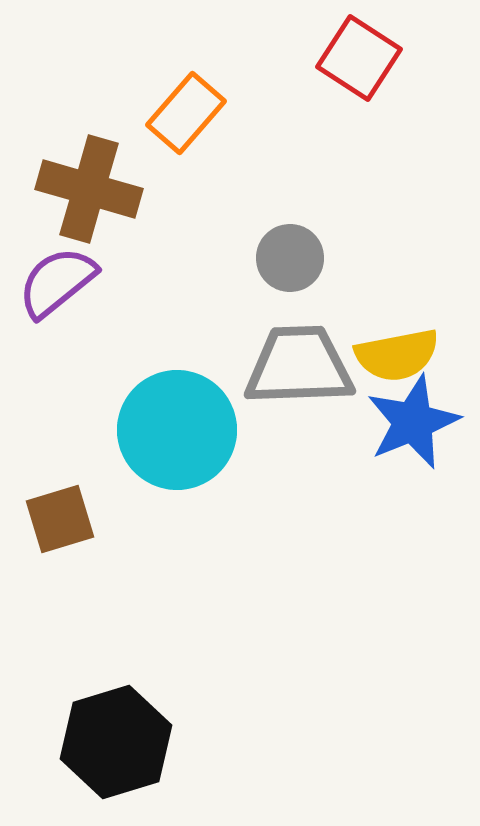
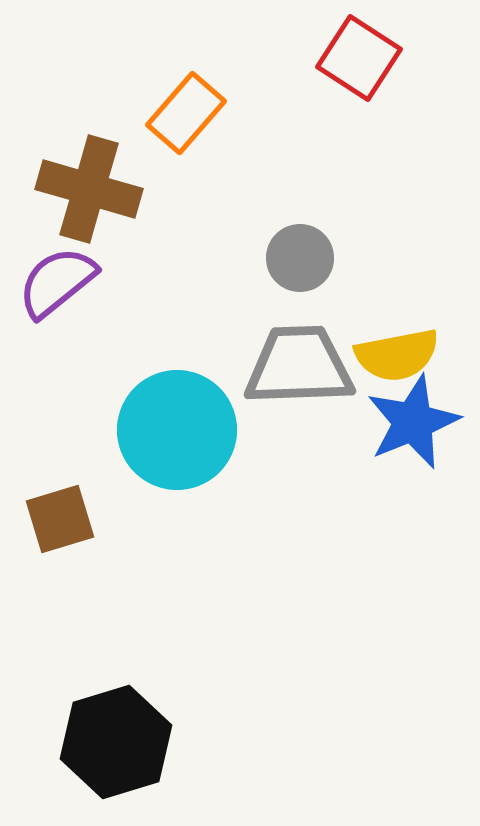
gray circle: moved 10 px right
